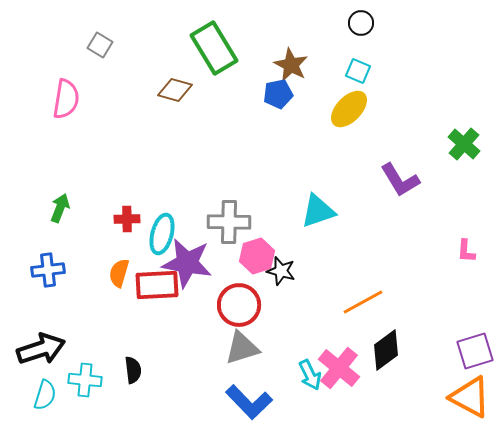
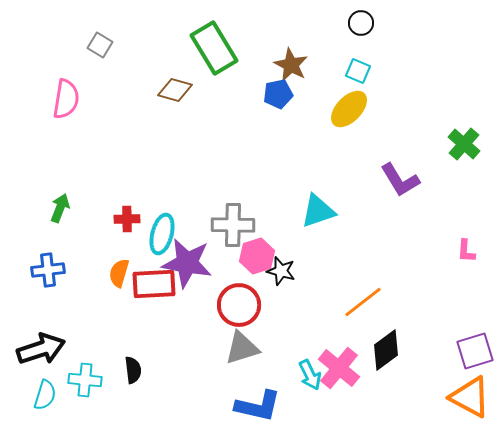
gray cross: moved 4 px right, 3 px down
red rectangle: moved 3 px left, 1 px up
orange line: rotated 9 degrees counterclockwise
blue L-shape: moved 9 px right, 4 px down; rotated 33 degrees counterclockwise
